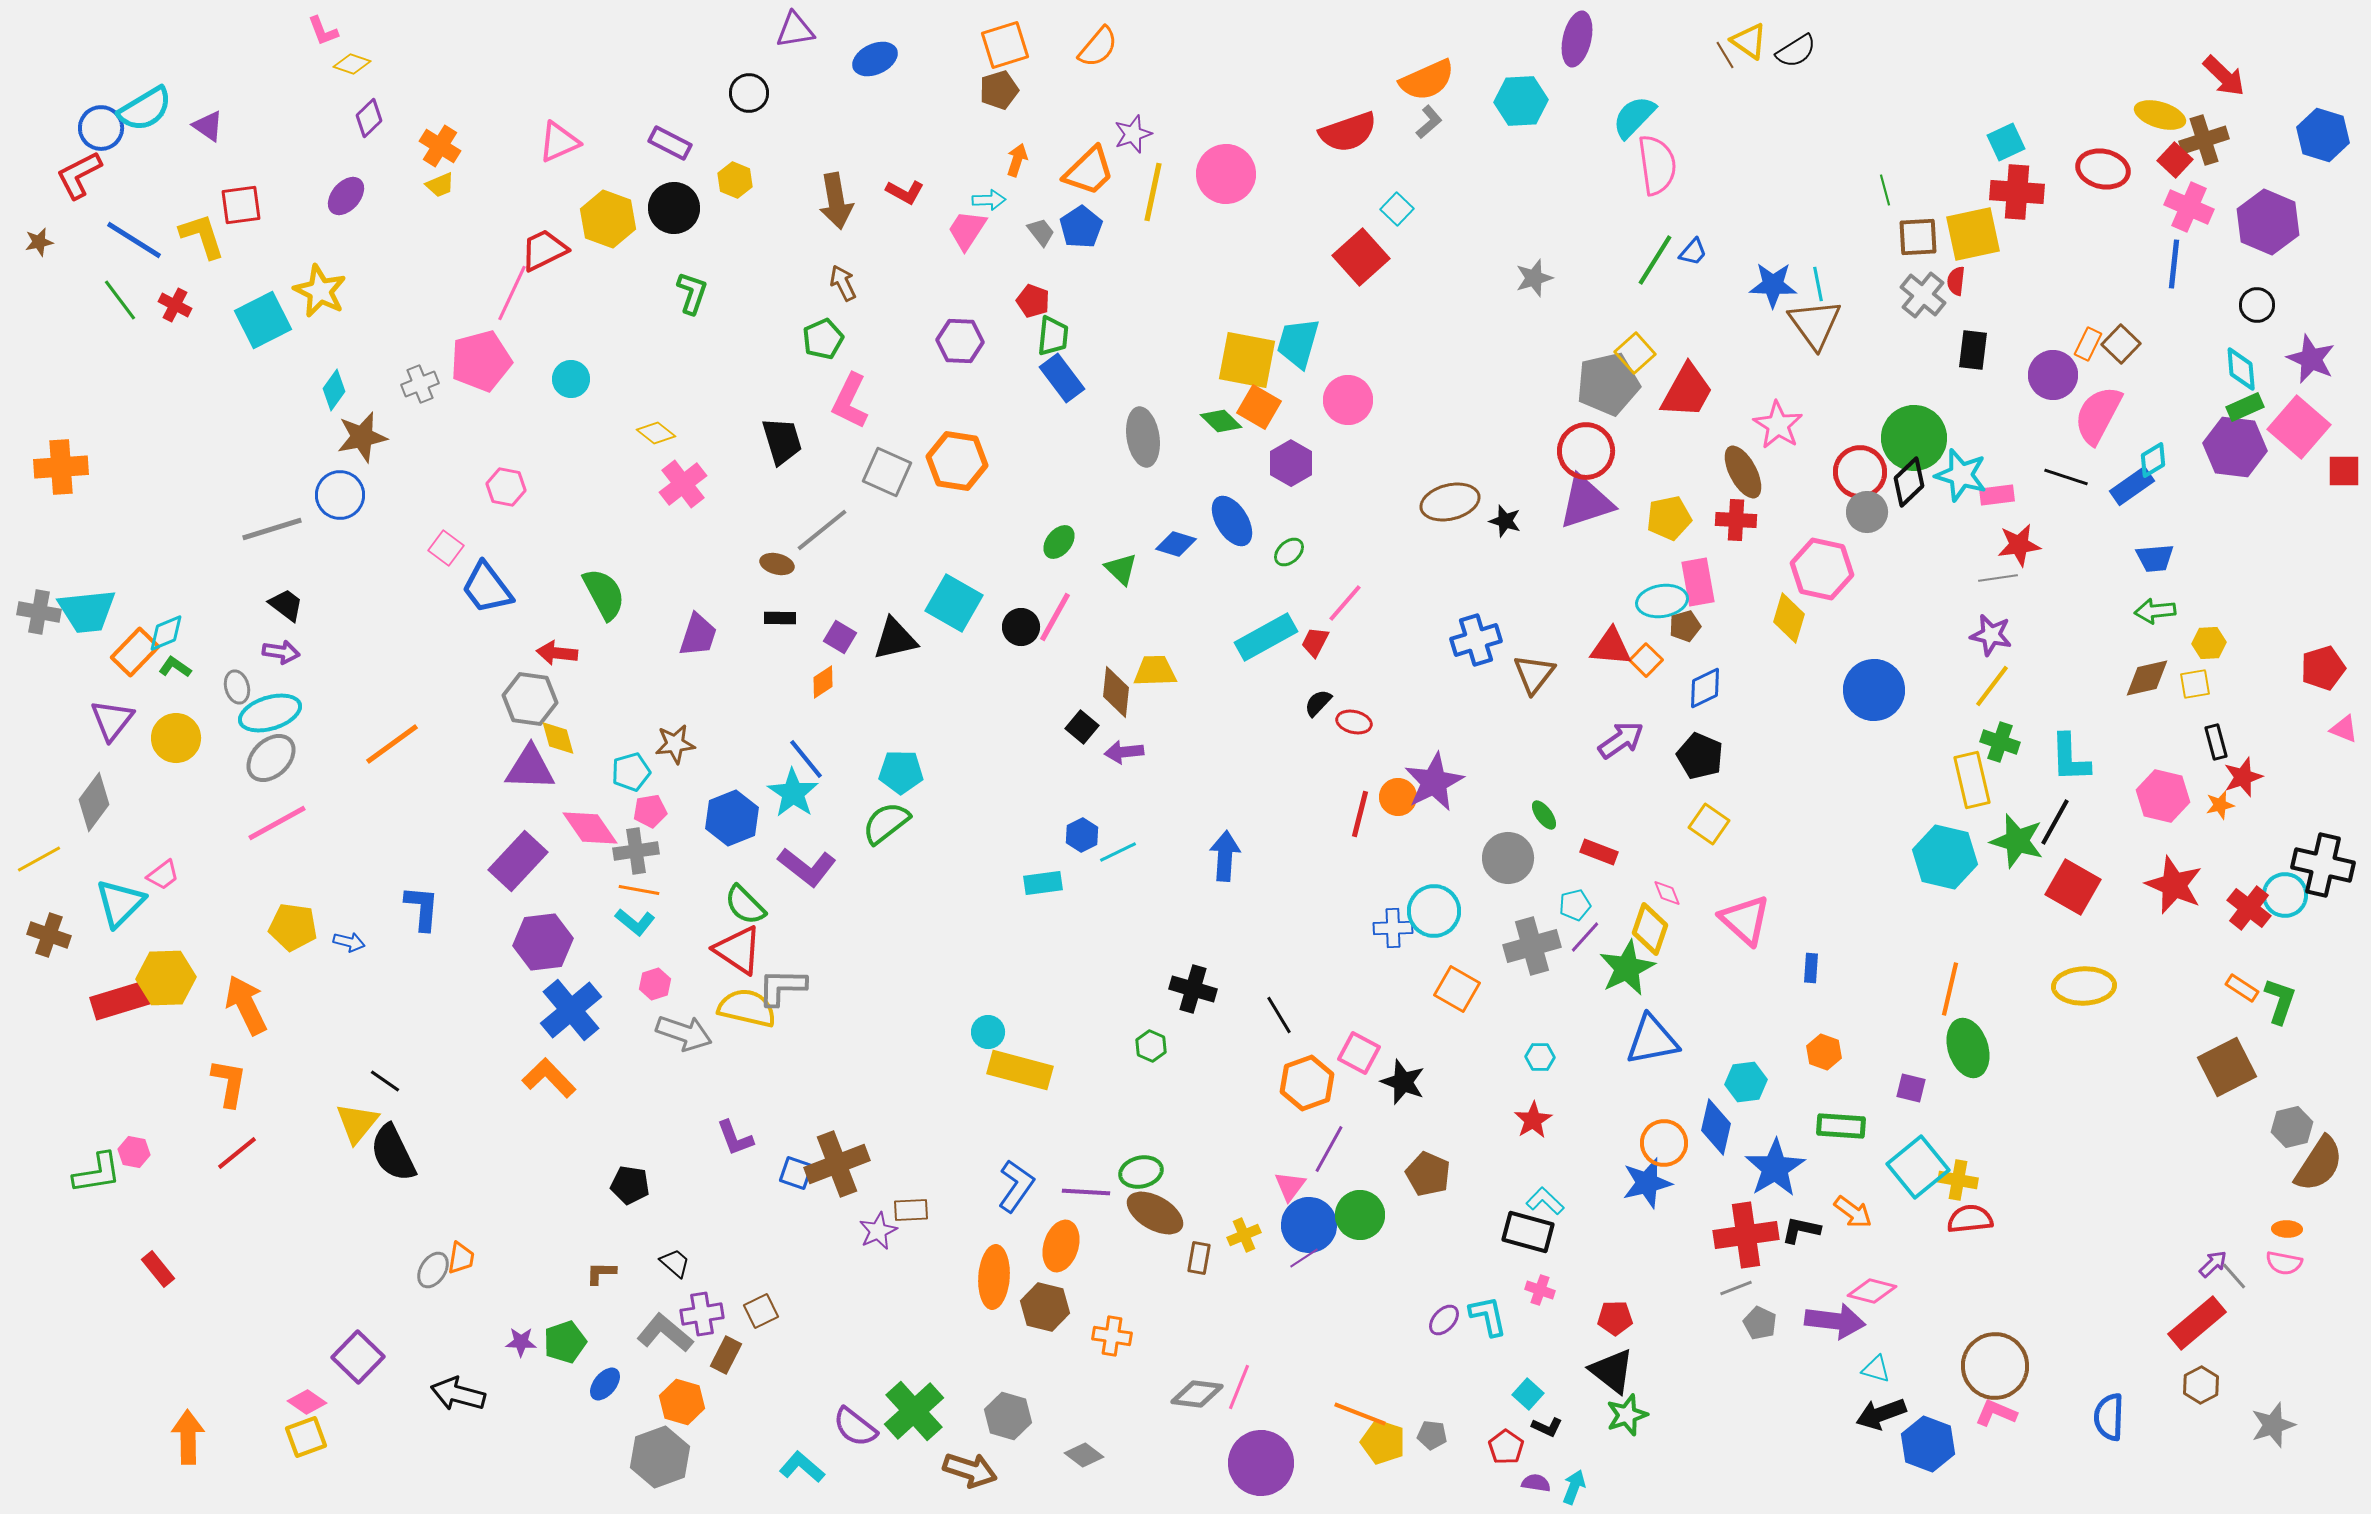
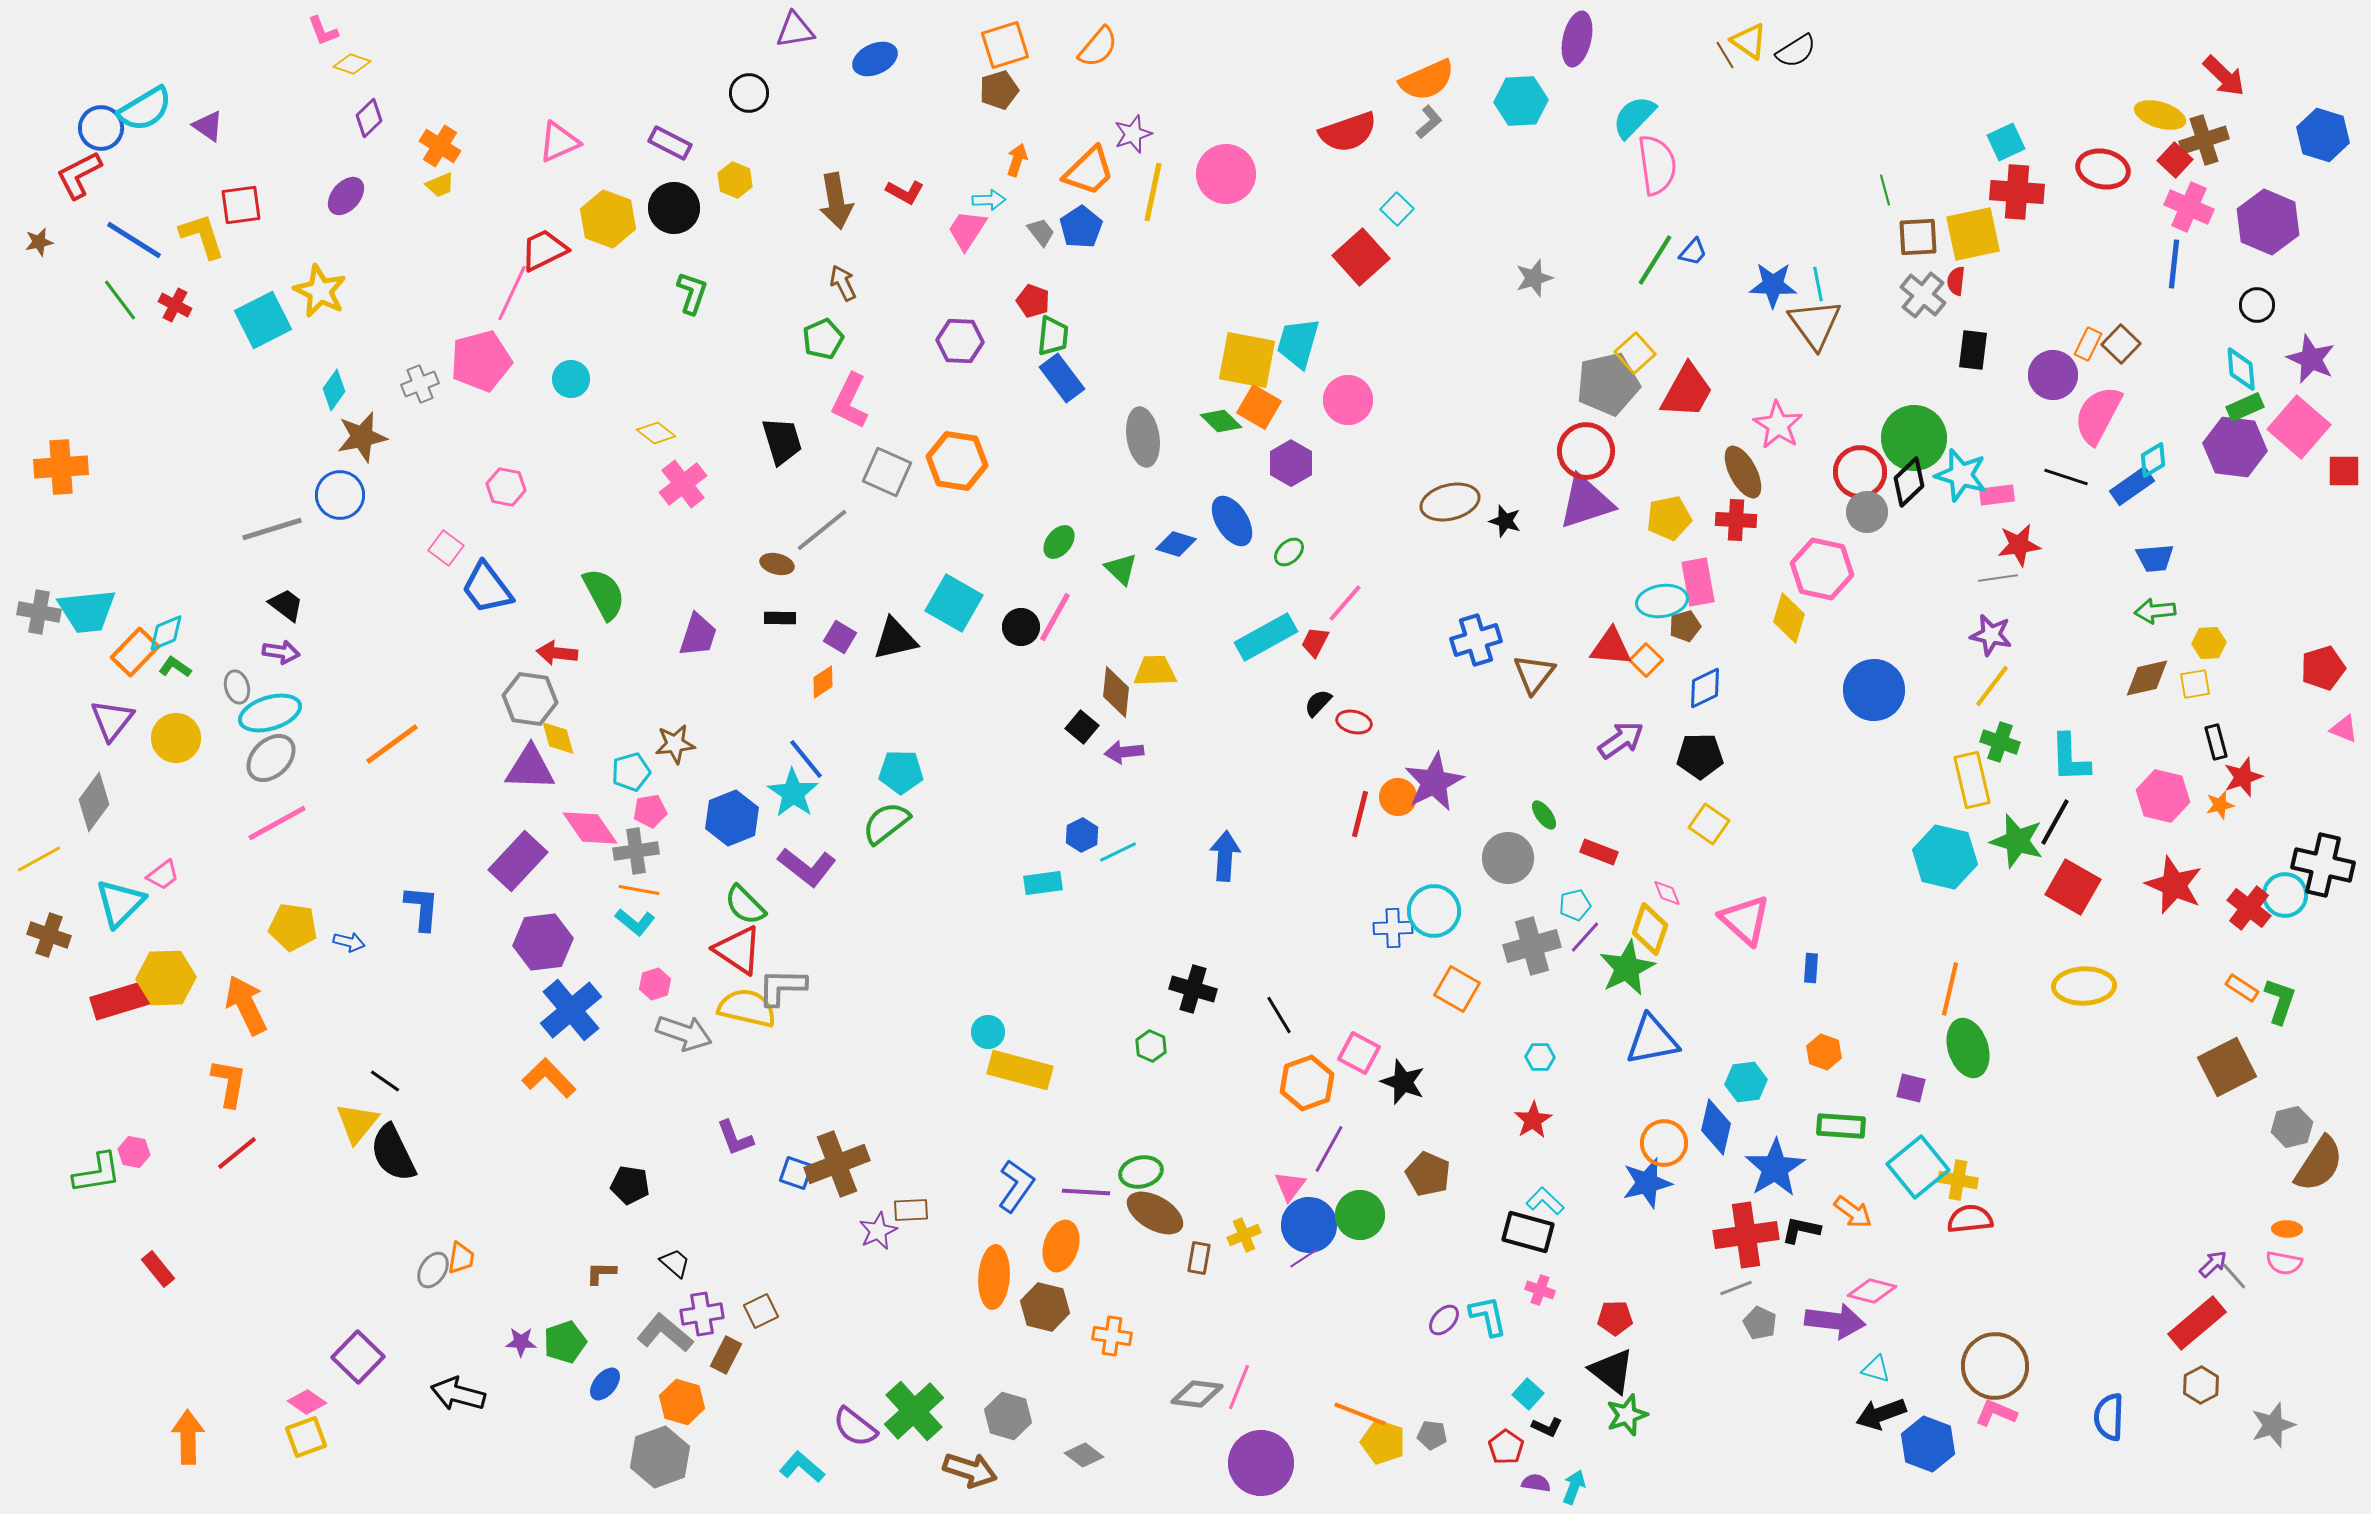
black pentagon at (1700, 756): rotated 24 degrees counterclockwise
